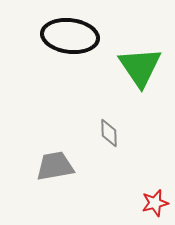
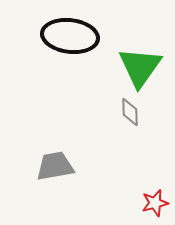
green triangle: rotated 9 degrees clockwise
gray diamond: moved 21 px right, 21 px up
